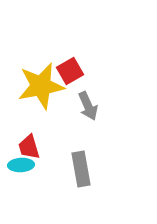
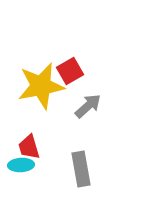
gray arrow: rotated 108 degrees counterclockwise
